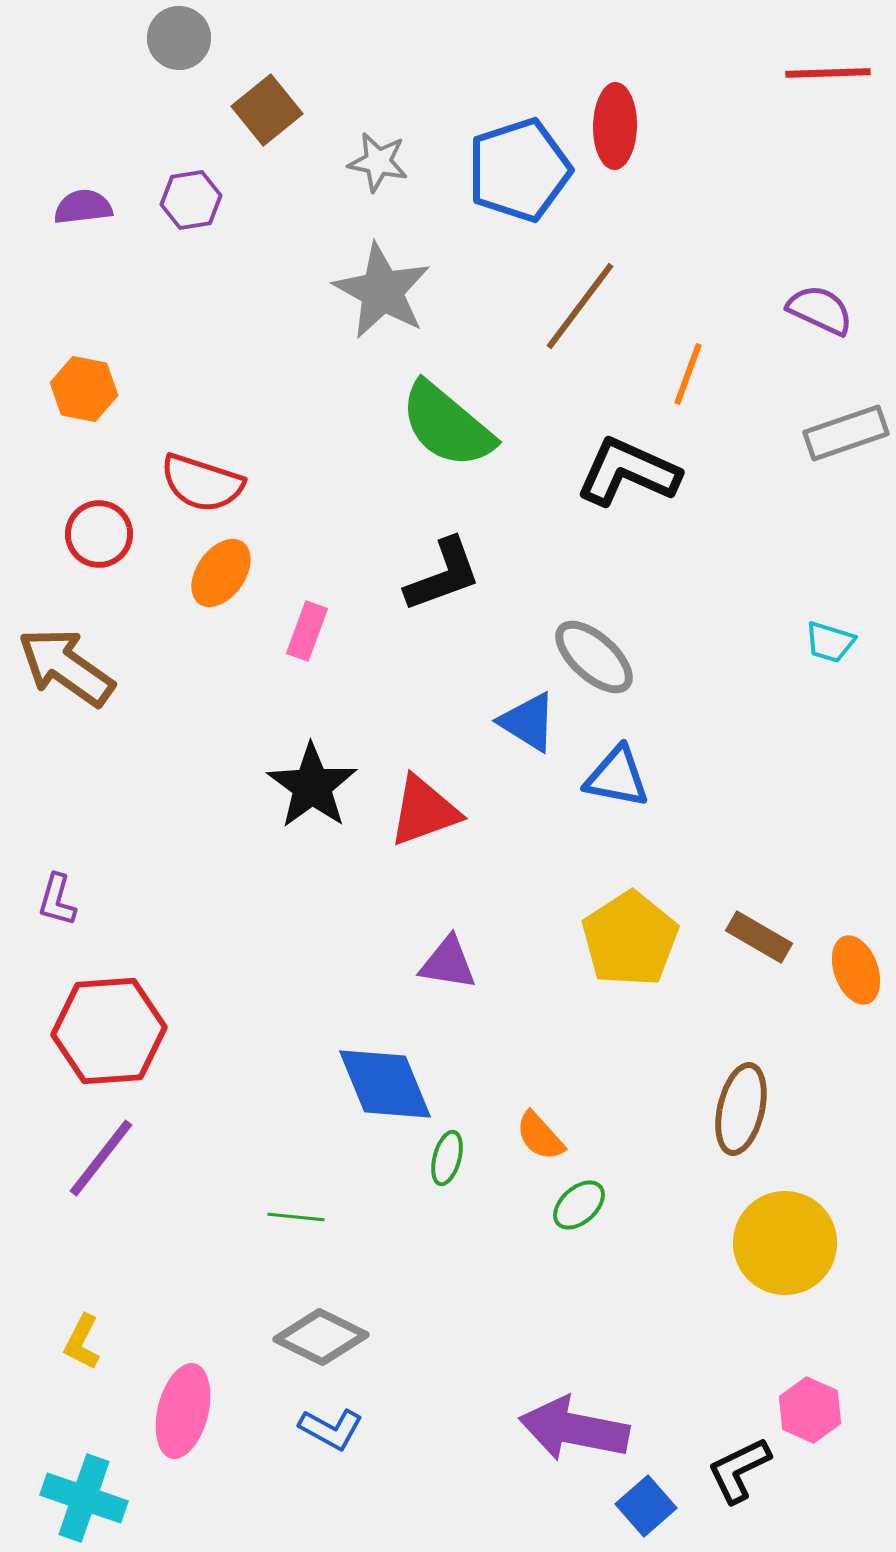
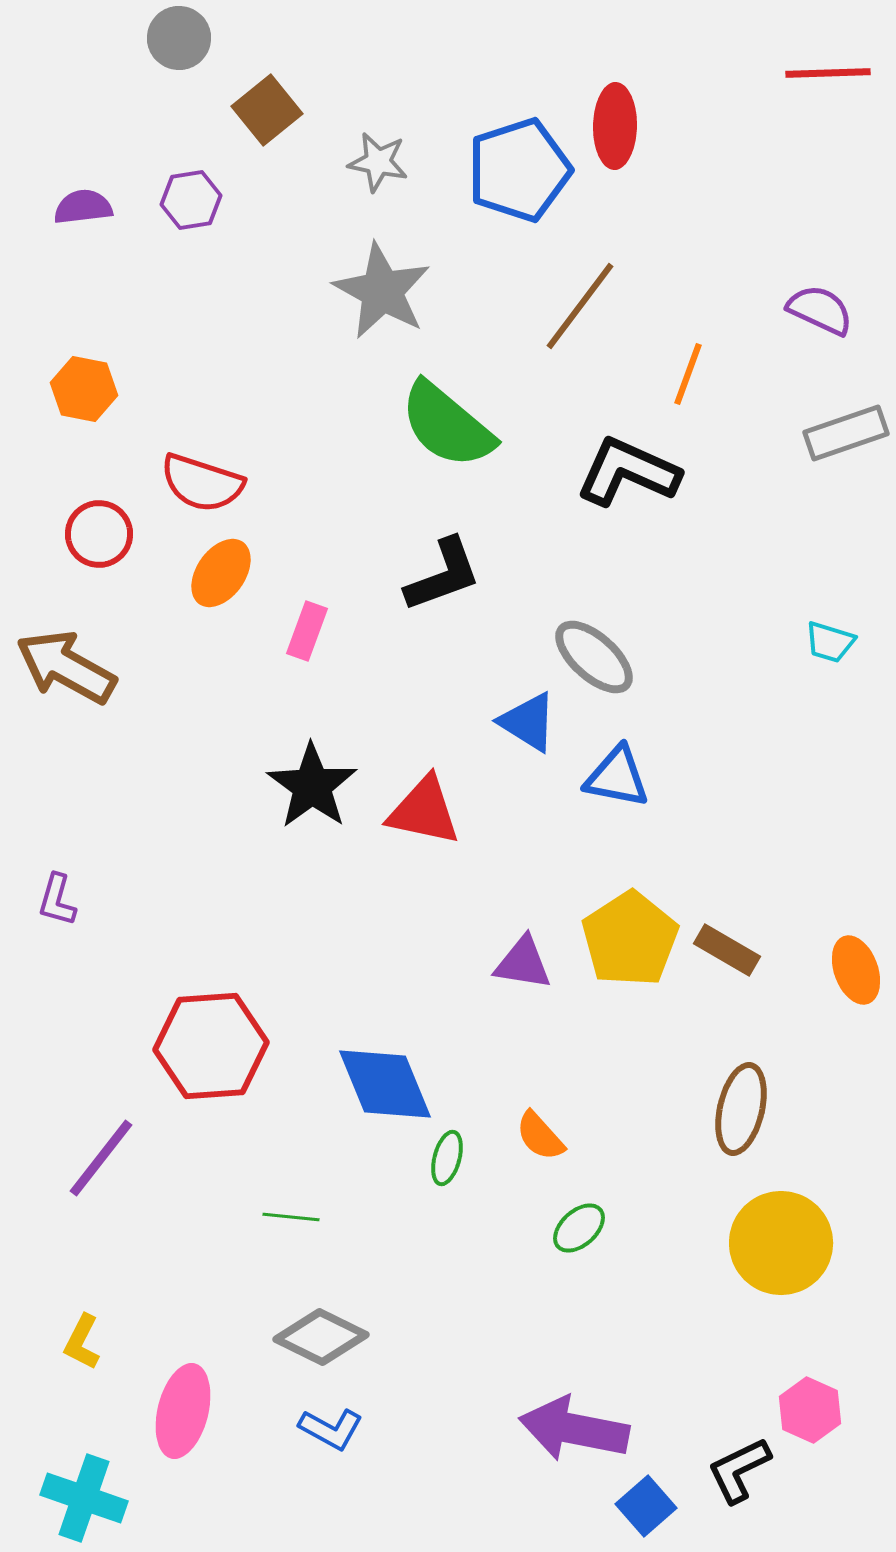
brown arrow at (66, 667): rotated 6 degrees counterclockwise
red triangle at (424, 811): rotated 32 degrees clockwise
brown rectangle at (759, 937): moved 32 px left, 13 px down
purple triangle at (448, 963): moved 75 px right
red hexagon at (109, 1031): moved 102 px right, 15 px down
green ellipse at (579, 1205): moved 23 px down
green line at (296, 1217): moved 5 px left
yellow circle at (785, 1243): moved 4 px left
